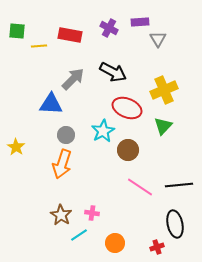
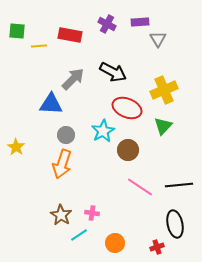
purple cross: moved 2 px left, 4 px up
